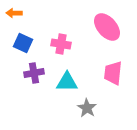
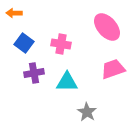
blue square: moved 1 px right; rotated 12 degrees clockwise
pink trapezoid: moved 4 px up; rotated 65 degrees clockwise
gray star: moved 4 px down
